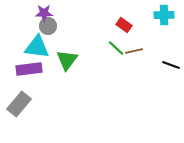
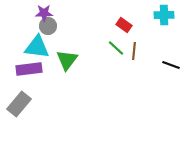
brown line: rotated 72 degrees counterclockwise
